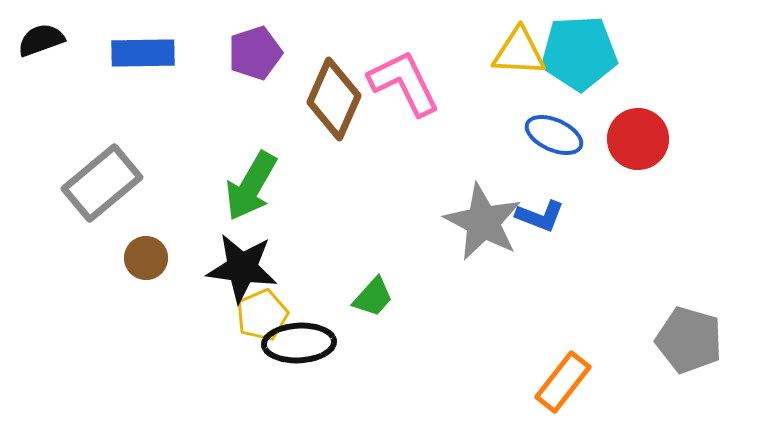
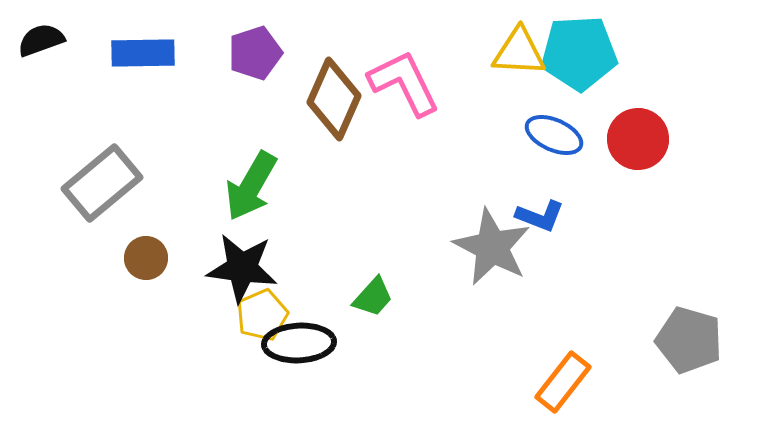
gray star: moved 9 px right, 25 px down
